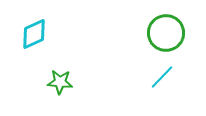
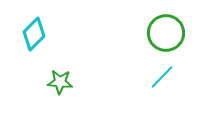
cyan diamond: rotated 20 degrees counterclockwise
